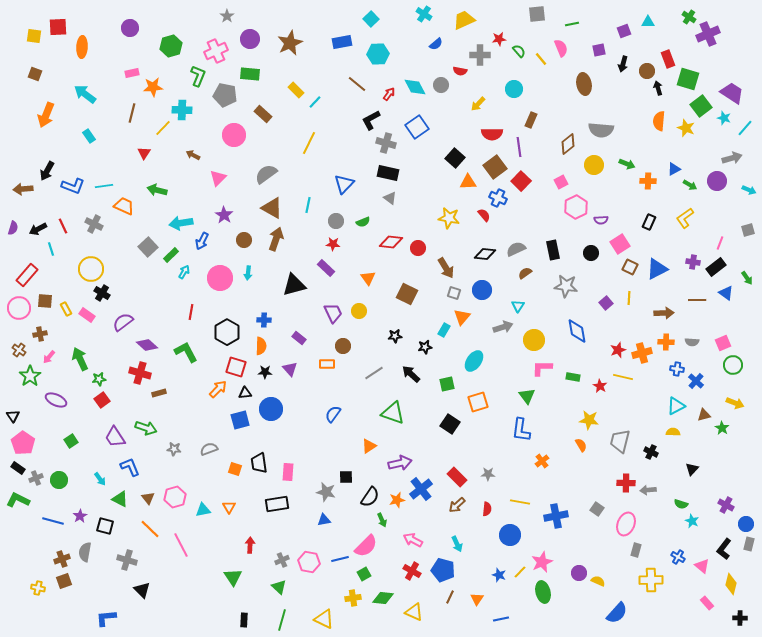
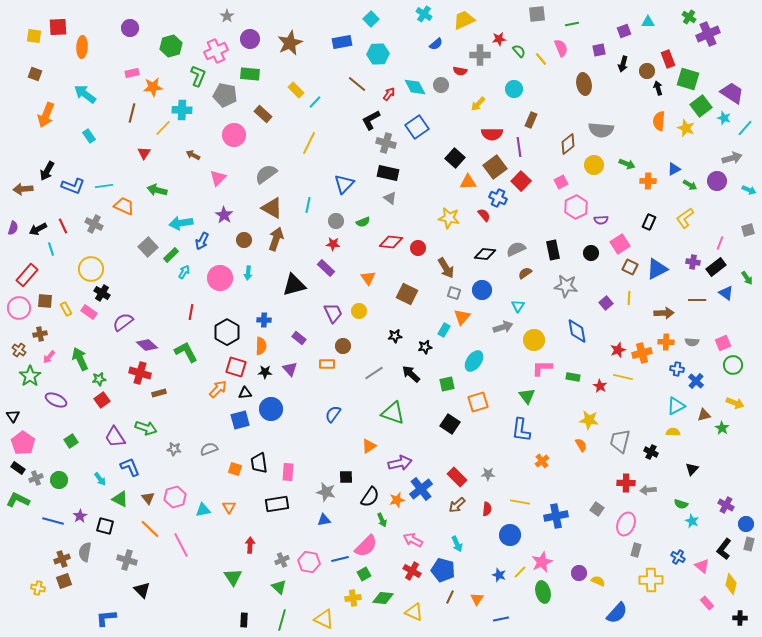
pink rectangle at (87, 315): moved 2 px right, 3 px up
